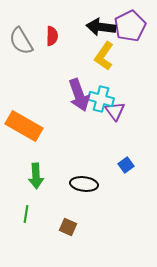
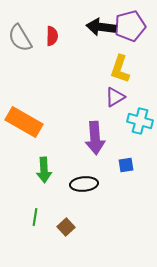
purple pentagon: rotated 12 degrees clockwise
gray semicircle: moved 1 px left, 3 px up
yellow L-shape: moved 16 px right, 13 px down; rotated 16 degrees counterclockwise
purple arrow: moved 16 px right, 43 px down; rotated 16 degrees clockwise
cyan cross: moved 39 px right, 22 px down
purple triangle: moved 14 px up; rotated 35 degrees clockwise
orange rectangle: moved 4 px up
blue square: rotated 28 degrees clockwise
green arrow: moved 8 px right, 6 px up
black ellipse: rotated 12 degrees counterclockwise
green line: moved 9 px right, 3 px down
brown square: moved 2 px left; rotated 24 degrees clockwise
